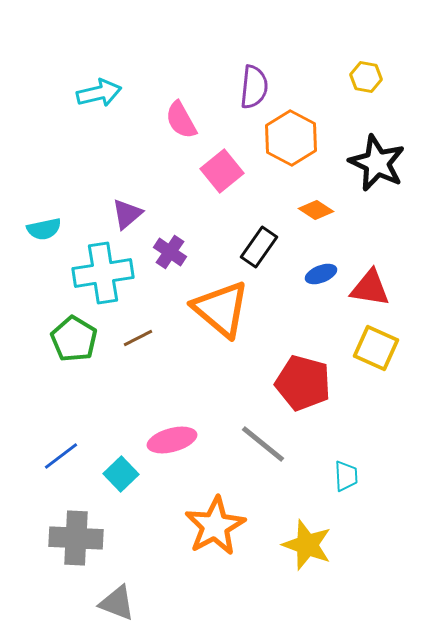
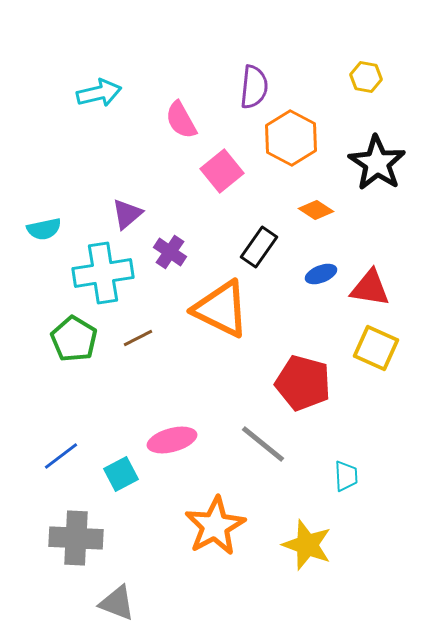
black star: rotated 8 degrees clockwise
orange triangle: rotated 14 degrees counterclockwise
cyan square: rotated 16 degrees clockwise
